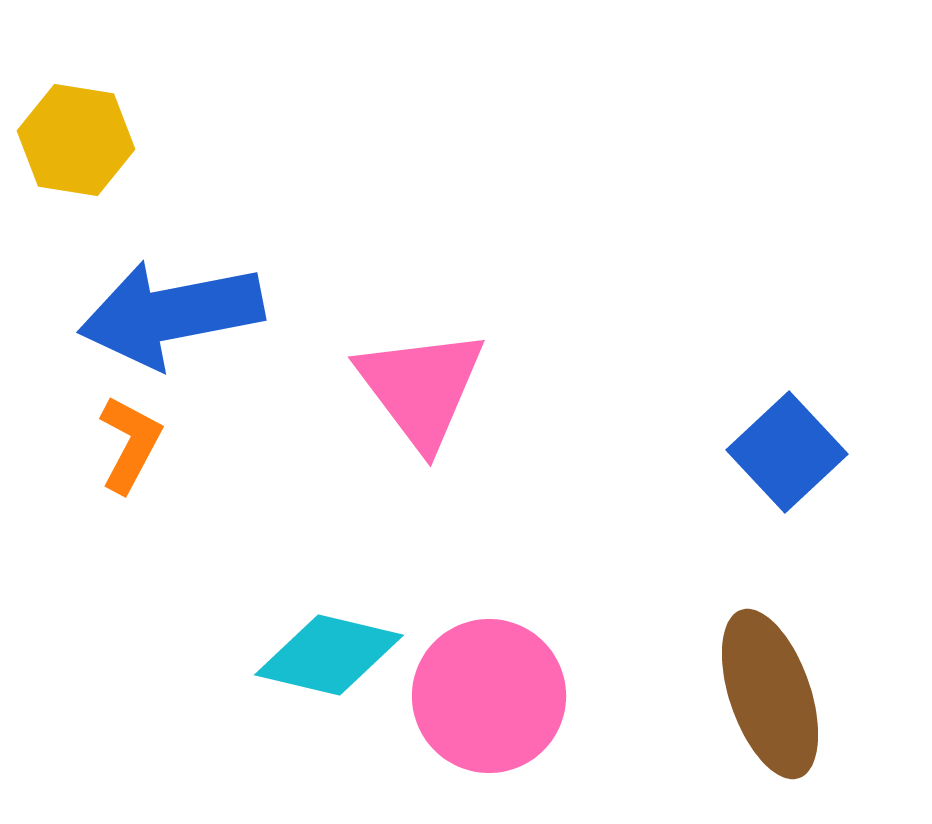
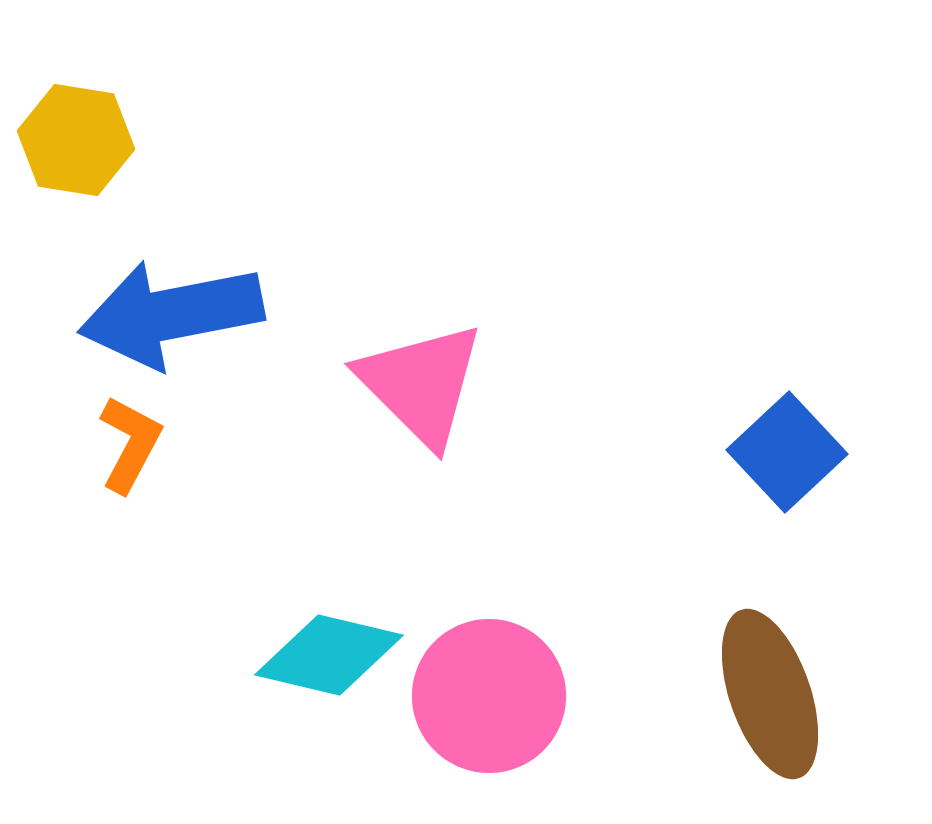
pink triangle: moved 4 px up; rotated 8 degrees counterclockwise
